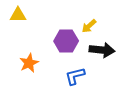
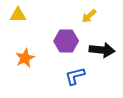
yellow arrow: moved 10 px up
orange star: moved 4 px left, 5 px up
